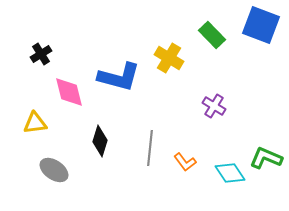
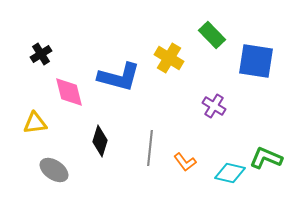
blue square: moved 5 px left, 36 px down; rotated 12 degrees counterclockwise
cyan diamond: rotated 44 degrees counterclockwise
